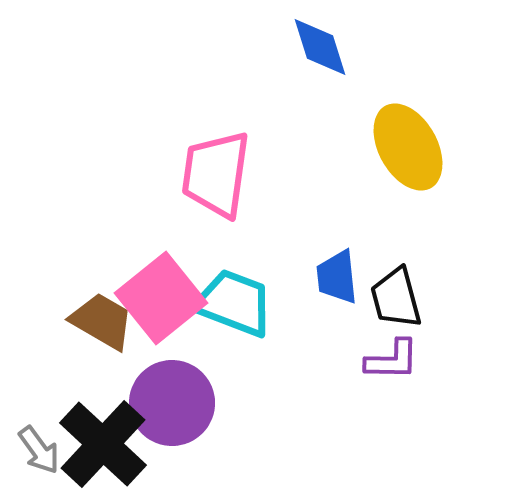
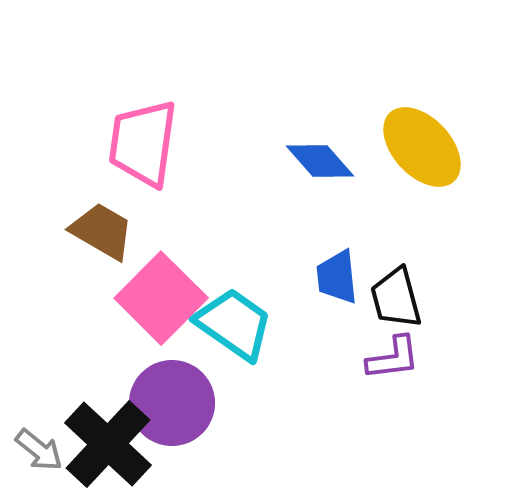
blue diamond: moved 114 px down; rotated 24 degrees counterclockwise
yellow ellipse: moved 14 px right; rotated 14 degrees counterclockwise
pink trapezoid: moved 73 px left, 31 px up
pink square: rotated 6 degrees counterclockwise
cyan trapezoid: moved 21 px down; rotated 14 degrees clockwise
brown trapezoid: moved 90 px up
purple L-shape: moved 1 px right, 2 px up; rotated 8 degrees counterclockwise
black cross: moved 5 px right
gray arrow: rotated 15 degrees counterclockwise
